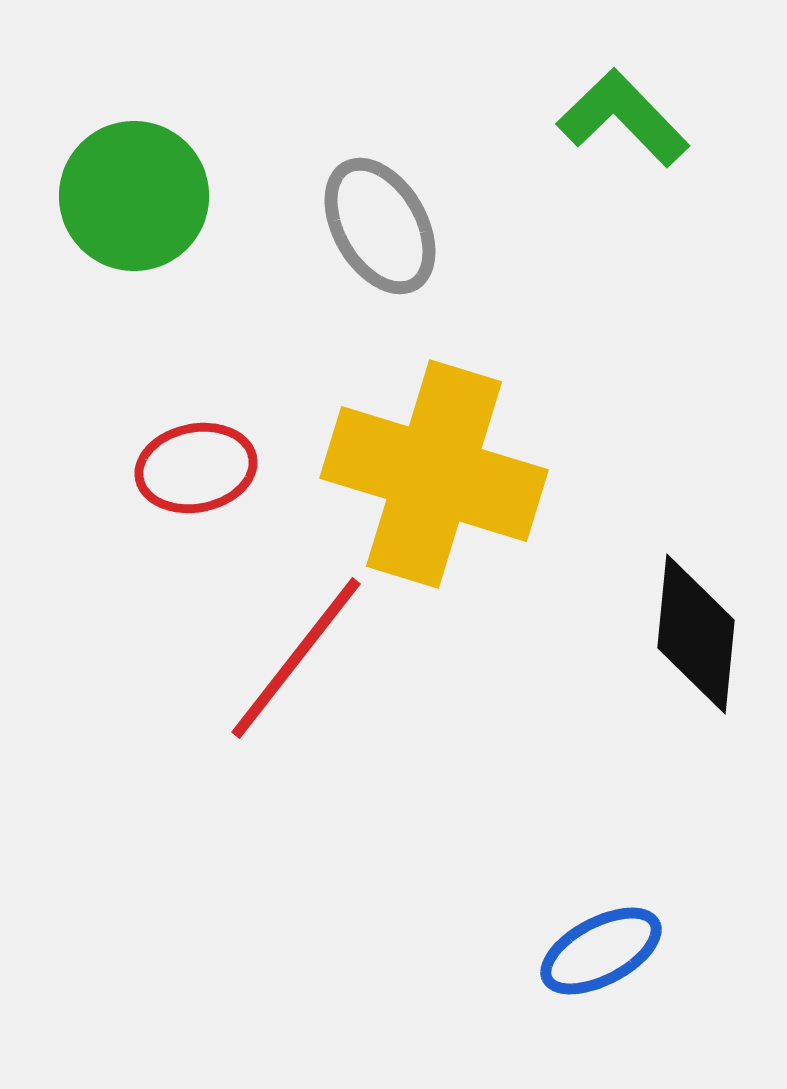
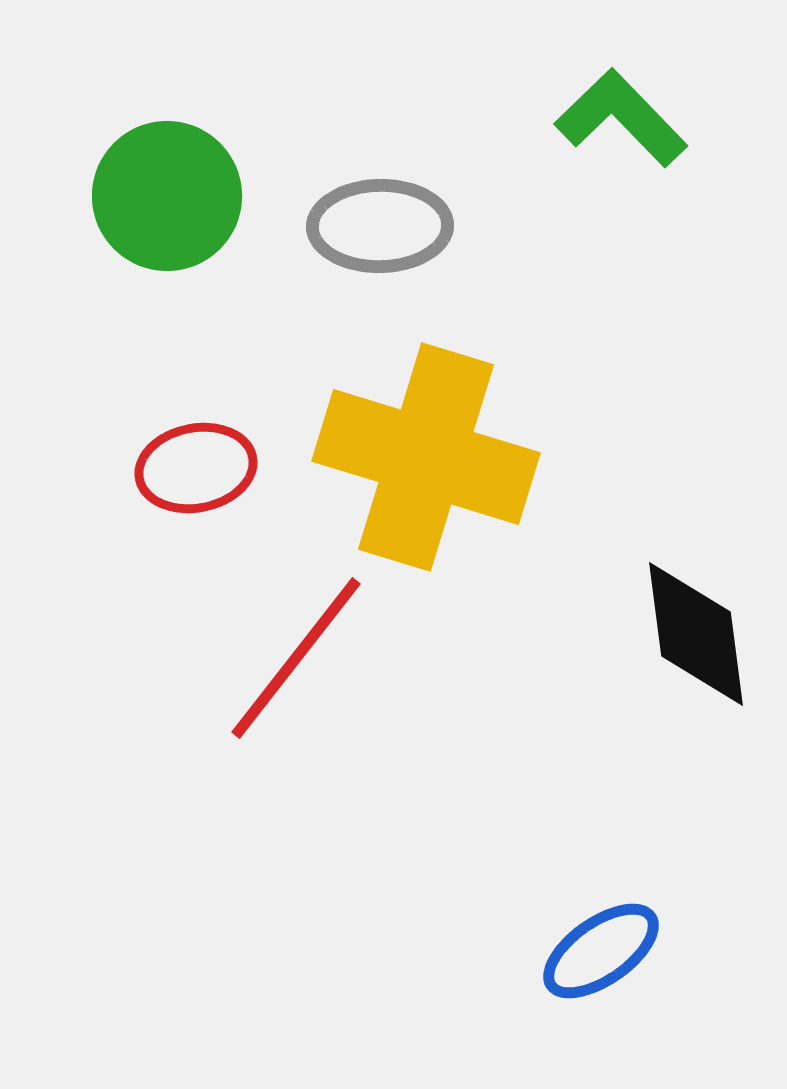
green L-shape: moved 2 px left
green circle: moved 33 px right
gray ellipse: rotated 61 degrees counterclockwise
yellow cross: moved 8 px left, 17 px up
black diamond: rotated 13 degrees counterclockwise
blue ellipse: rotated 7 degrees counterclockwise
